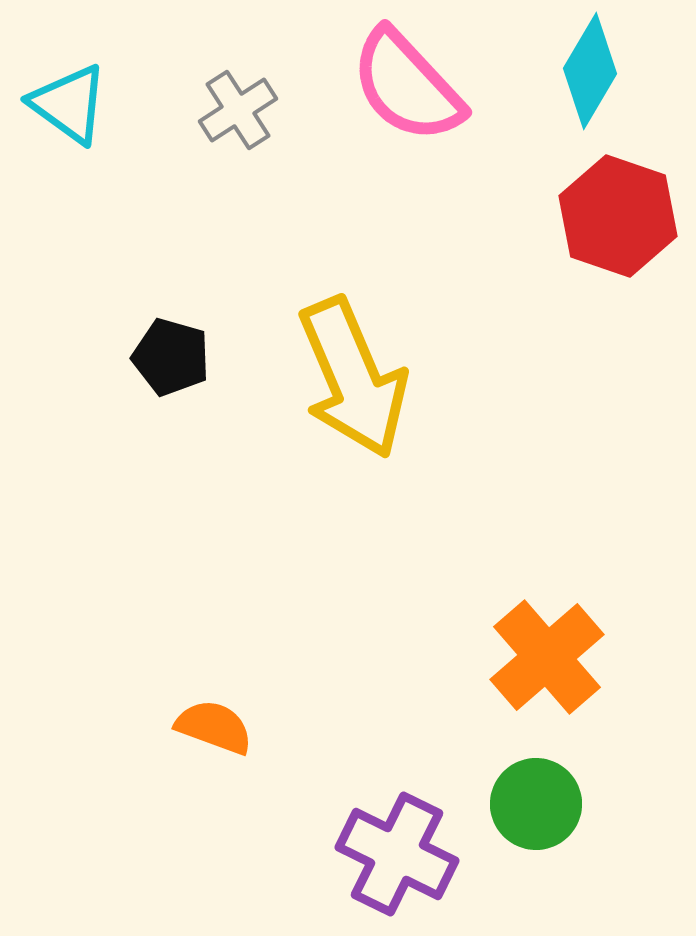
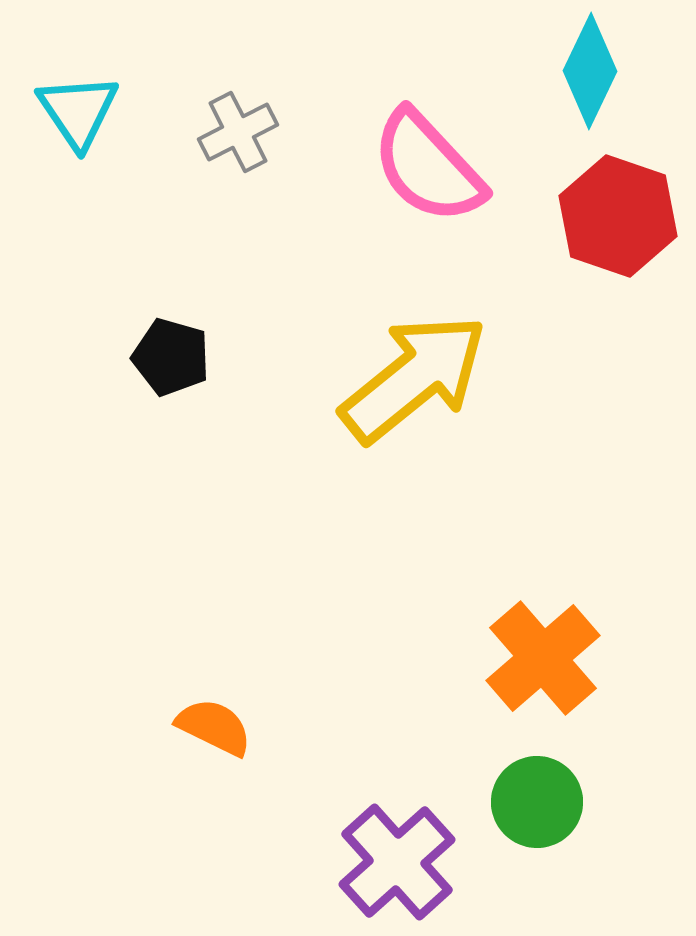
cyan diamond: rotated 5 degrees counterclockwise
pink semicircle: moved 21 px right, 81 px down
cyan triangle: moved 9 px right, 7 px down; rotated 20 degrees clockwise
gray cross: moved 22 px down; rotated 6 degrees clockwise
yellow arrow: moved 61 px right; rotated 106 degrees counterclockwise
orange cross: moved 4 px left, 1 px down
orange semicircle: rotated 6 degrees clockwise
green circle: moved 1 px right, 2 px up
purple cross: moved 8 px down; rotated 22 degrees clockwise
